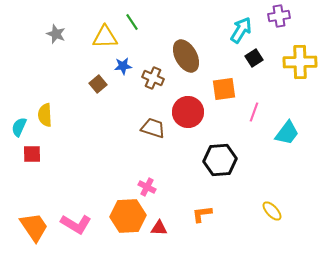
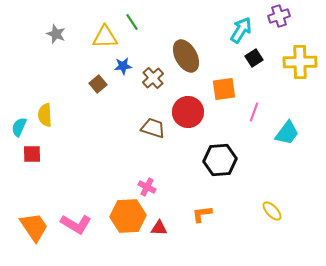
purple cross: rotated 10 degrees counterclockwise
brown cross: rotated 25 degrees clockwise
